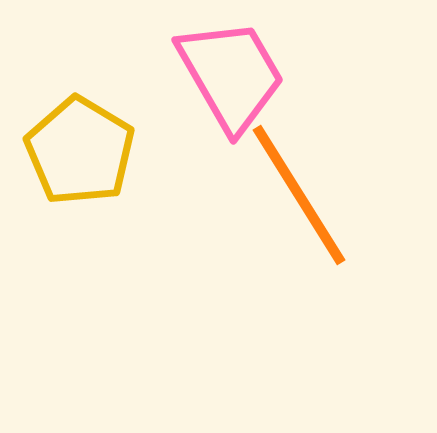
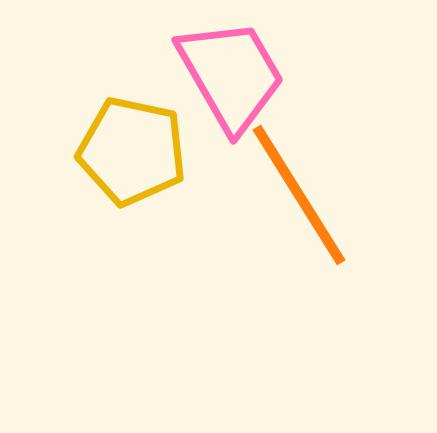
yellow pentagon: moved 52 px right; rotated 19 degrees counterclockwise
